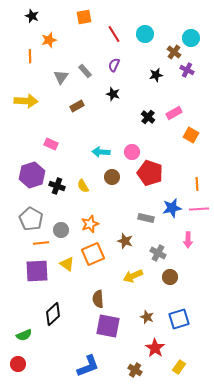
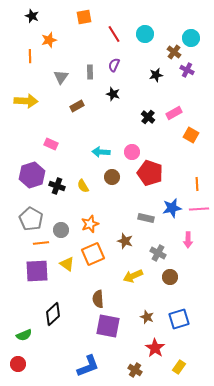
gray rectangle at (85, 71): moved 5 px right, 1 px down; rotated 40 degrees clockwise
